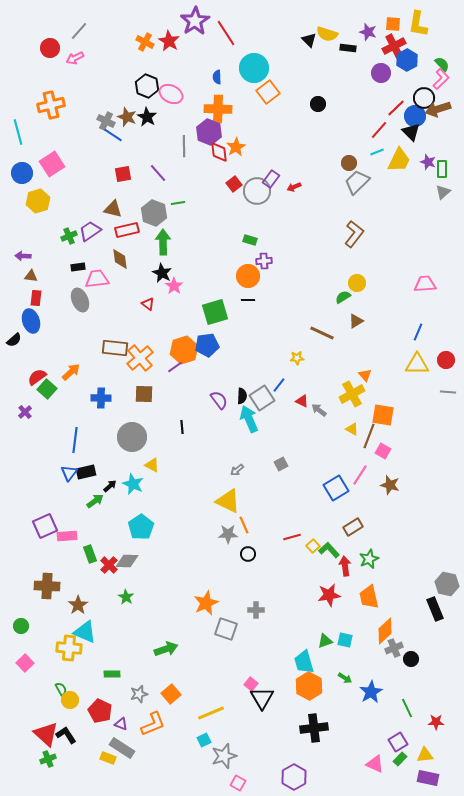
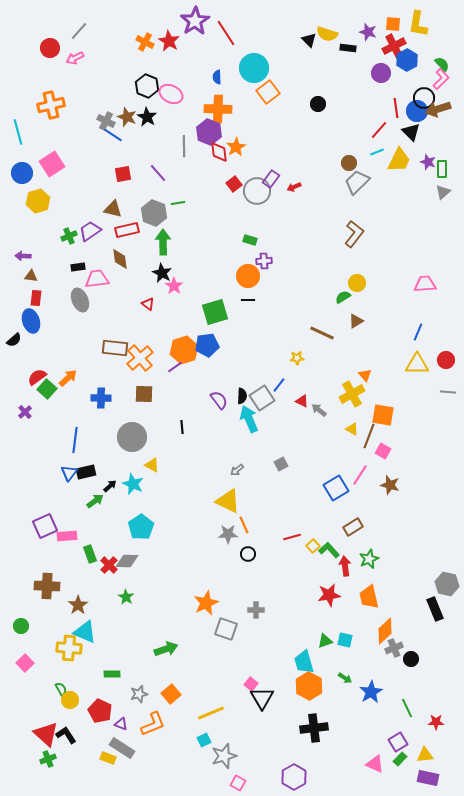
red line at (396, 108): rotated 54 degrees counterclockwise
blue circle at (415, 116): moved 2 px right, 5 px up
orange arrow at (71, 372): moved 3 px left, 6 px down
